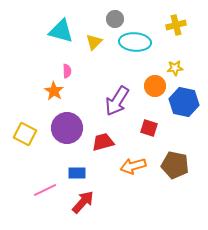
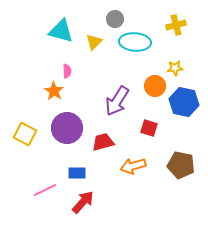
brown pentagon: moved 6 px right
